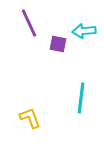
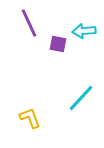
cyan line: rotated 36 degrees clockwise
